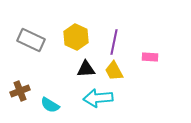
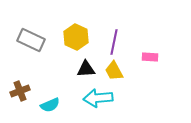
cyan semicircle: rotated 54 degrees counterclockwise
